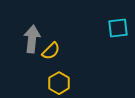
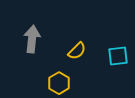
cyan square: moved 28 px down
yellow semicircle: moved 26 px right
